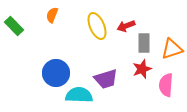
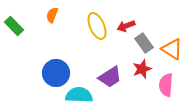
gray rectangle: rotated 36 degrees counterclockwise
orange triangle: rotated 50 degrees clockwise
purple trapezoid: moved 4 px right, 2 px up; rotated 15 degrees counterclockwise
